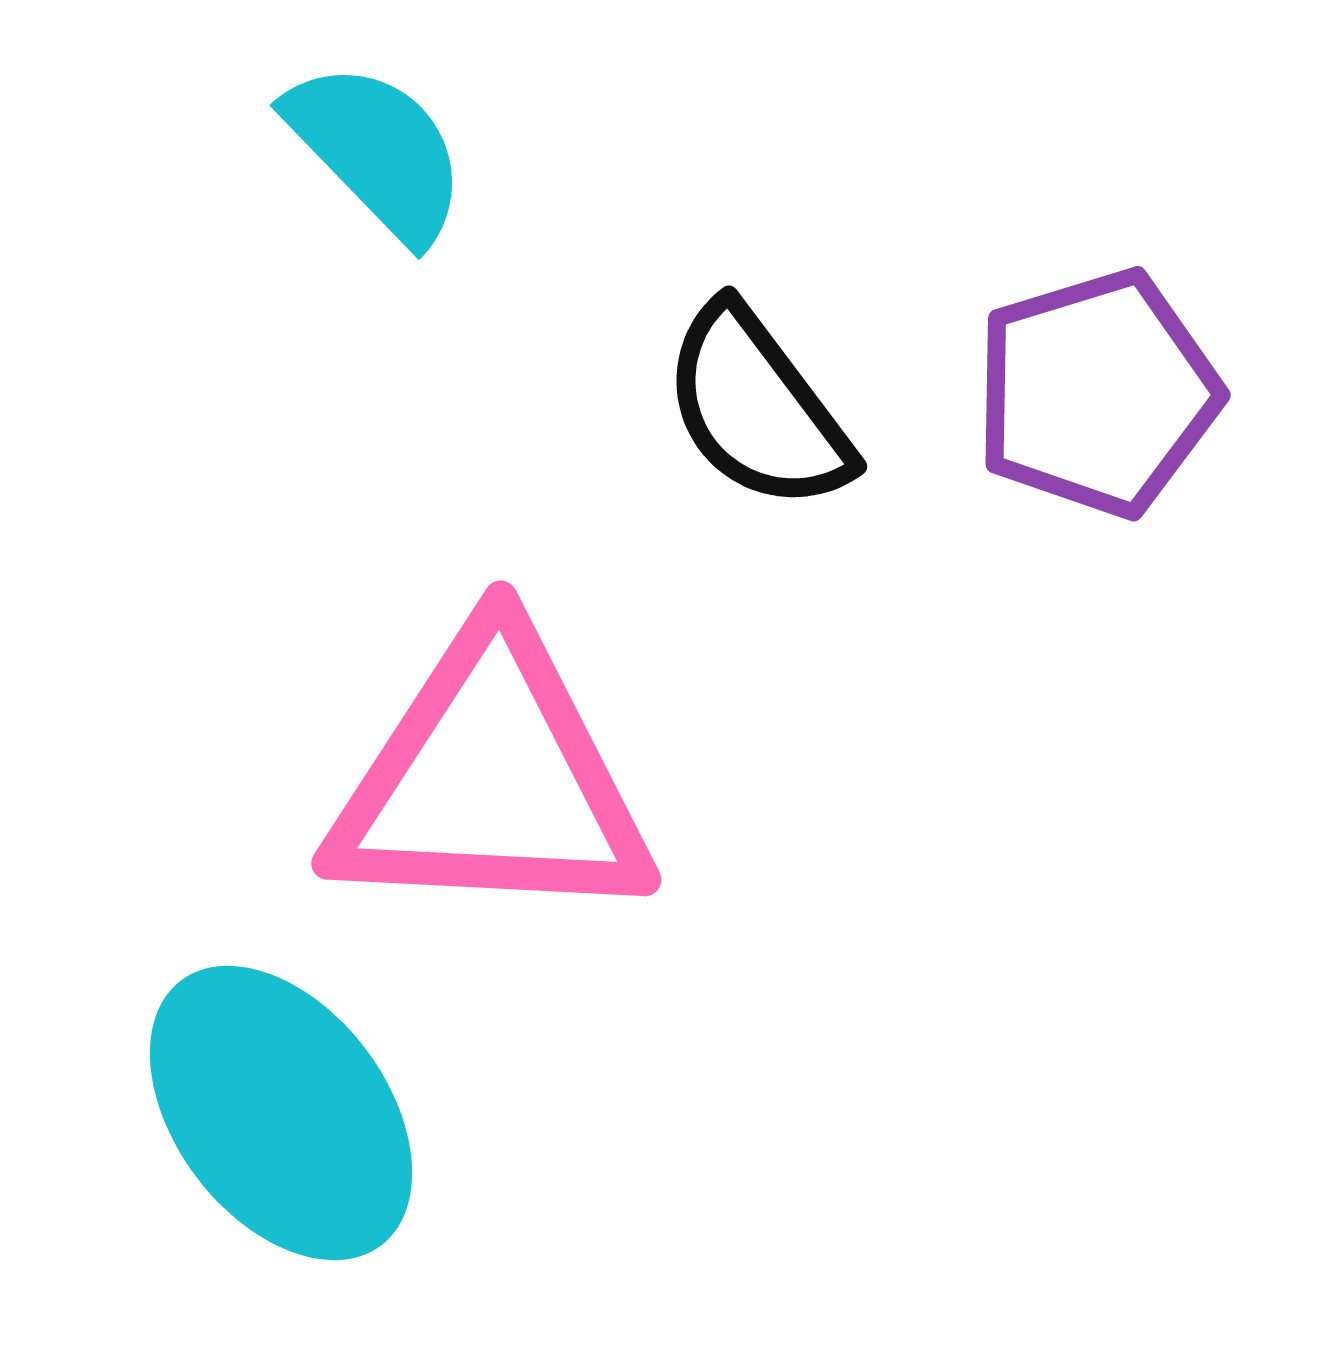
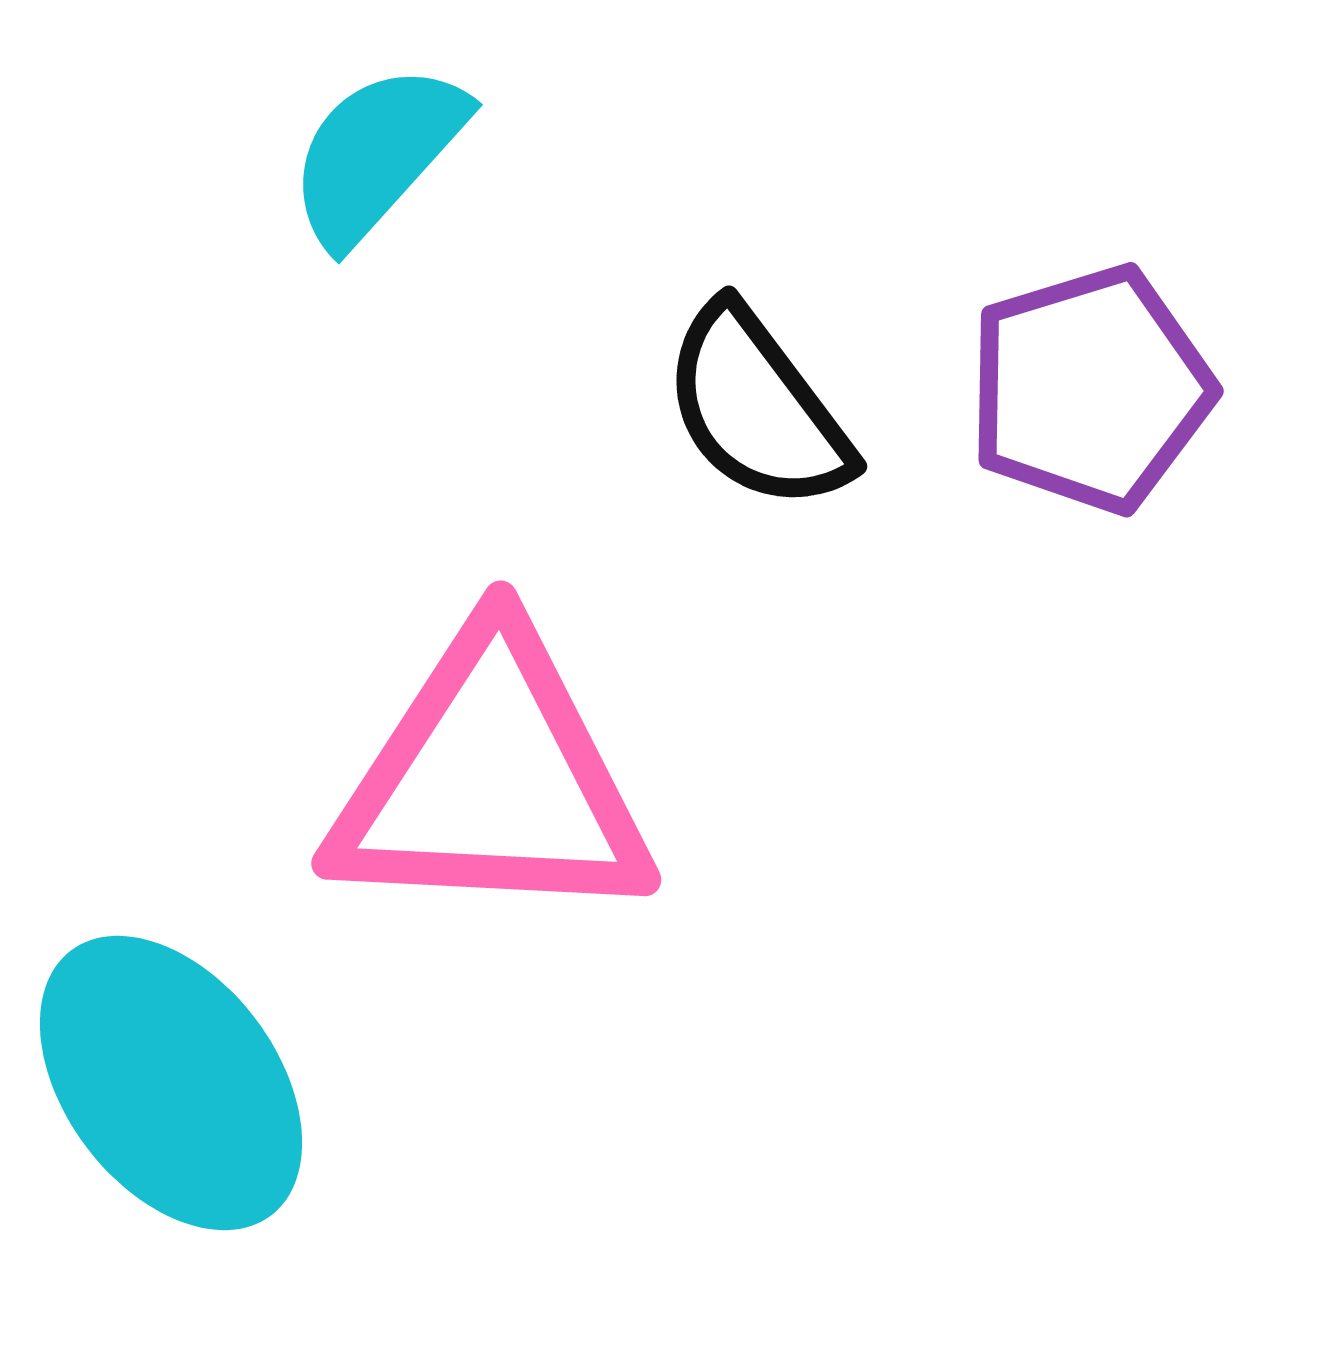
cyan semicircle: moved 3 px down; rotated 94 degrees counterclockwise
purple pentagon: moved 7 px left, 4 px up
cyan ellipse: moved 110 px left, 30 px up
